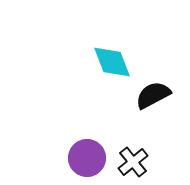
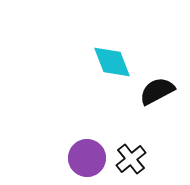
black semicircle: moved 4 px right, 4 px up
black cross: moved 2 px left, 3 px up
